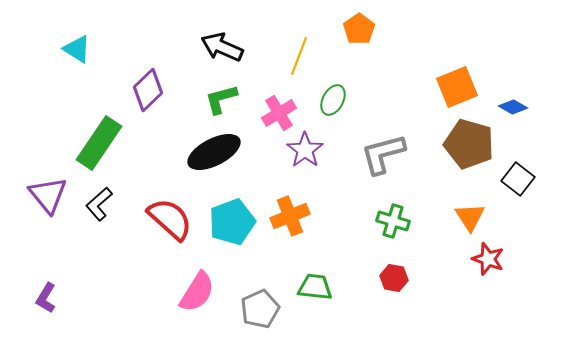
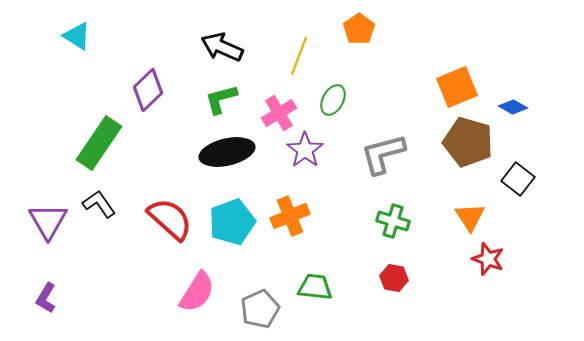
cyan triangle: moved 13 px up
brown pentagon: moved 1 px left, 2 px up
black ellipse: moved 13 px right; rotated 14 degrees clockwise
purple triangle: moved 26 px down; rotated 9 degrees clockwise
black L-shape: rotated 96 degrees clockwise
